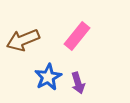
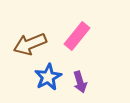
brown arrow: moved 7 px right, 4 px down
purple arrow: moved 2 px right, 1 px up
